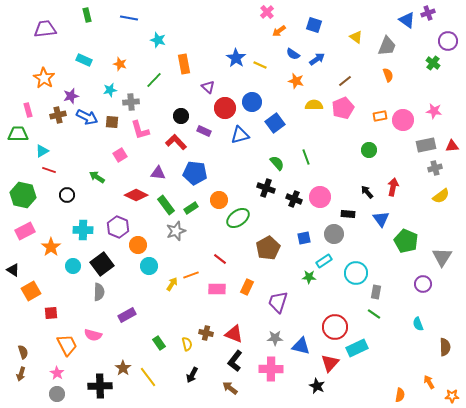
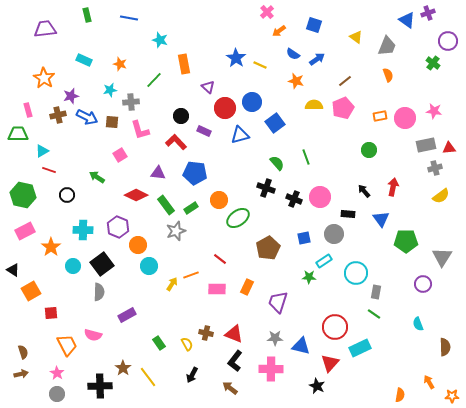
cyan star at (158, 40): moved 2 px right
pink circle at (403, 120): moved 2 px right, 2 px up
red triangle at (452, 146): moved 3 px left, 2 px down
black arrow at (367, 192): moved 3 px left, 1 px up
green pentagon at (406, 241): rotated 25 degrees counterclockwise
yellow semicircle at (187, 344): rotated 16 degrees counterclockwise
cyan rectangle at (357, 348): moved 3 px right
brown arrow at (21, 374): rotated 120 degrees counterclockwise
